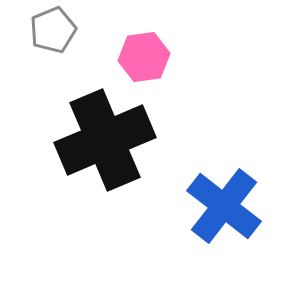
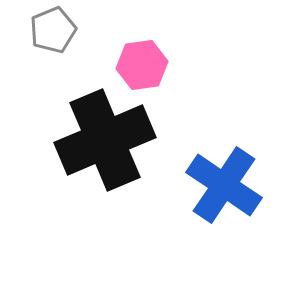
pink hexagon: moved 2 px left, 8 px down
blue cross: moved 21 px up; rotated 4 degrees counterclockwise
